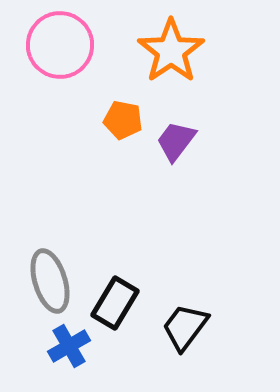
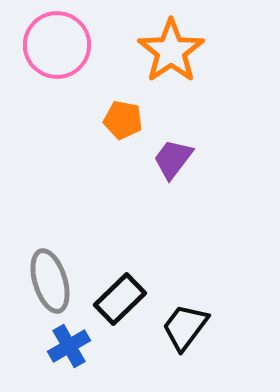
pink circle: moved 3 px left
purple trapezoid: moved 3 px left, 18 px down
black rectangle: moved 5 px right, 4 px up; rotated 15 degrees clockwise
